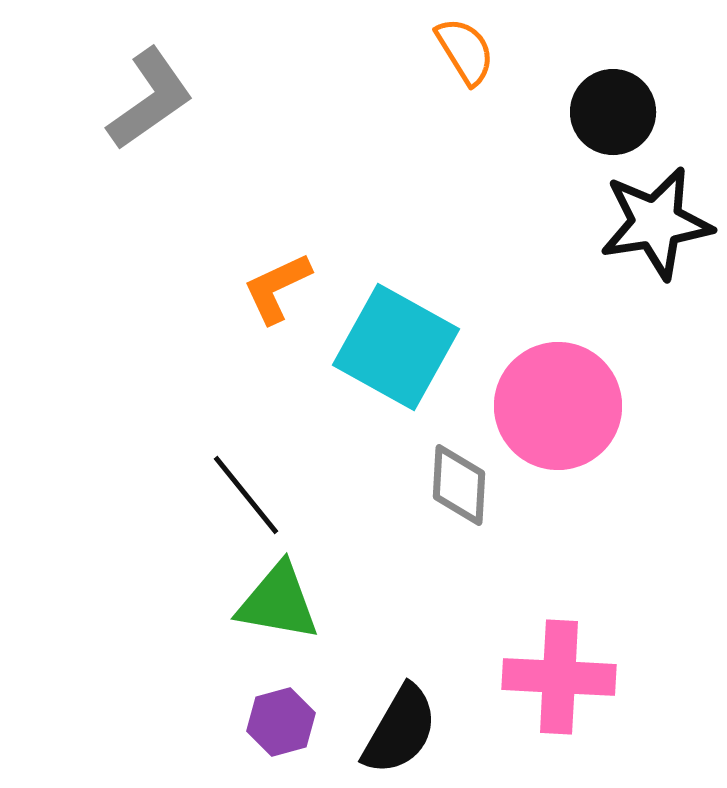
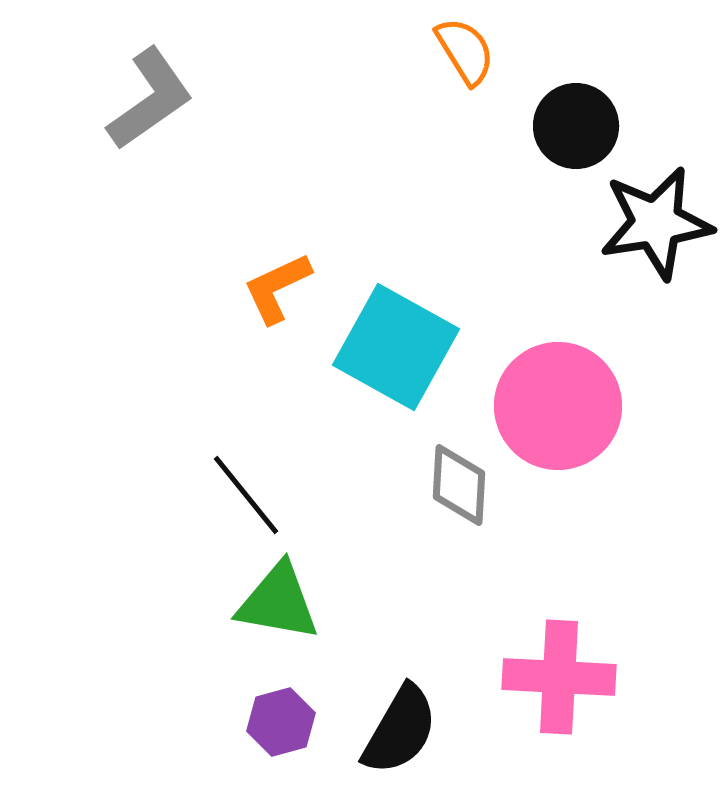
black circle: moved 37 px left, 14 px down
